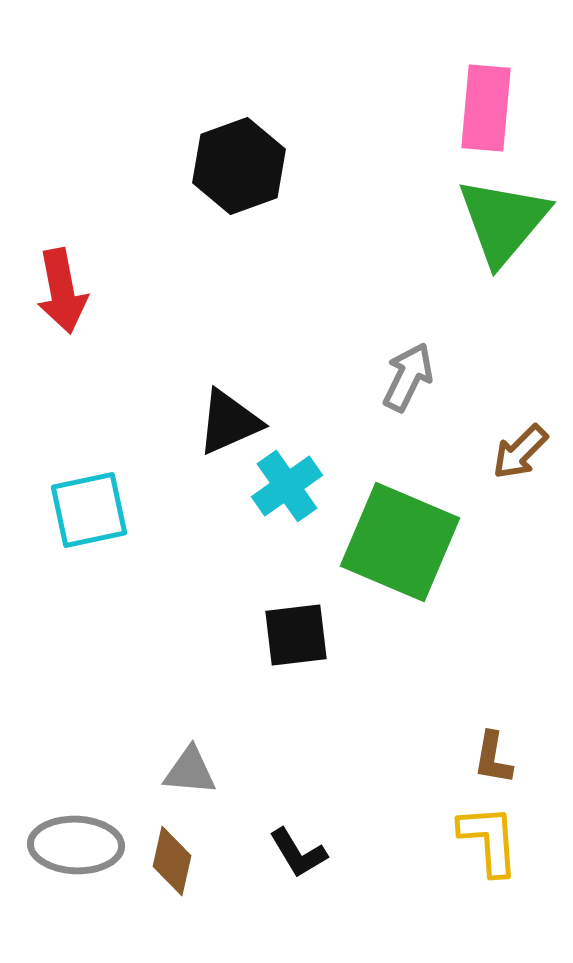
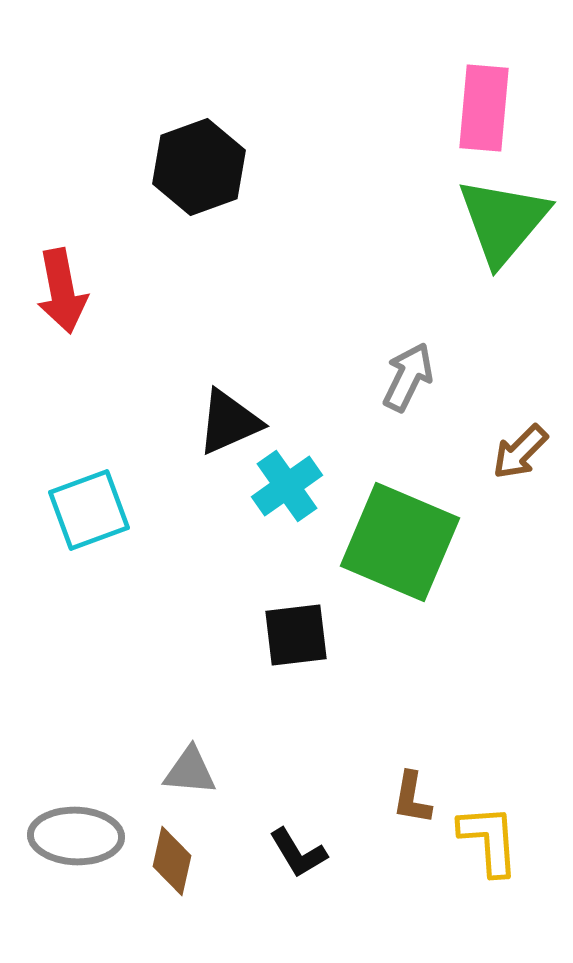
pink rectangle: moved 2 px left
black hexagon: moved 40 px left, 1 px down
cyan square: rotated 8 degrees counterclockwise
brown L-shape: moved 81 px left, 40 px down
gray ellipse: moved 9 px up
